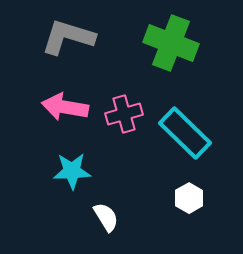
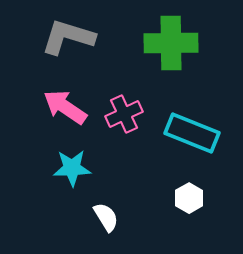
green cross: rotated 22 degrees counterclockwise
pink arrow: rotated 24 degrees clockwise
pink cross: rotated 9 degrees counterclockwise
cyan rectangle: moved 7 px right; rotated 22 degrees counterclockwise
cyan star: moved 3 px up
